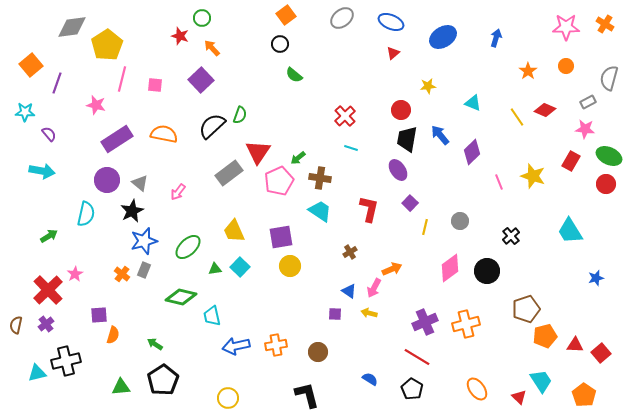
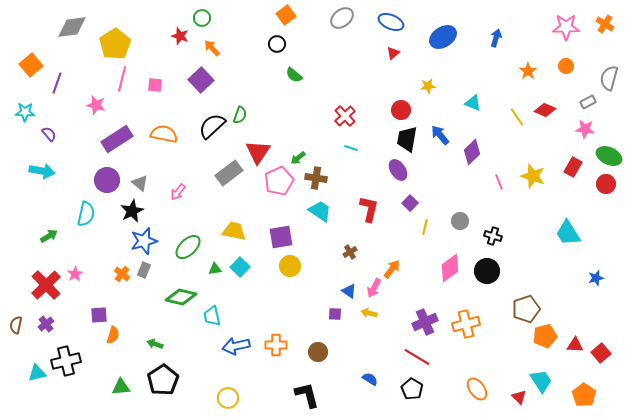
black circle at (280, 44): moved 3 px left
yellow pentagon at (107, 45): moved 8 px right, 1 px up
red rectangle at (571, 161): moved 2 px right, 6 px down
brown cross at (320, 178): moved 4 px left
yellow trapezoid at (234, 231): rotated 125 degrees clockwise
cyan trapezoid at (570, 231): moved 2 px left, 2 px down
black cross at (511, 236): moved 18 px left; rotated 30 degrees counterclockwise
orange arrow at (392, 269): rotated 30 degrees counterclockwise
red cross at (48, 290): moved 2 px left, 5 px up
green arrow at (155, 344): rotated 14 degrees counterclockwise
orange cross at (276, 345): rotated 10 degrees clockwise
